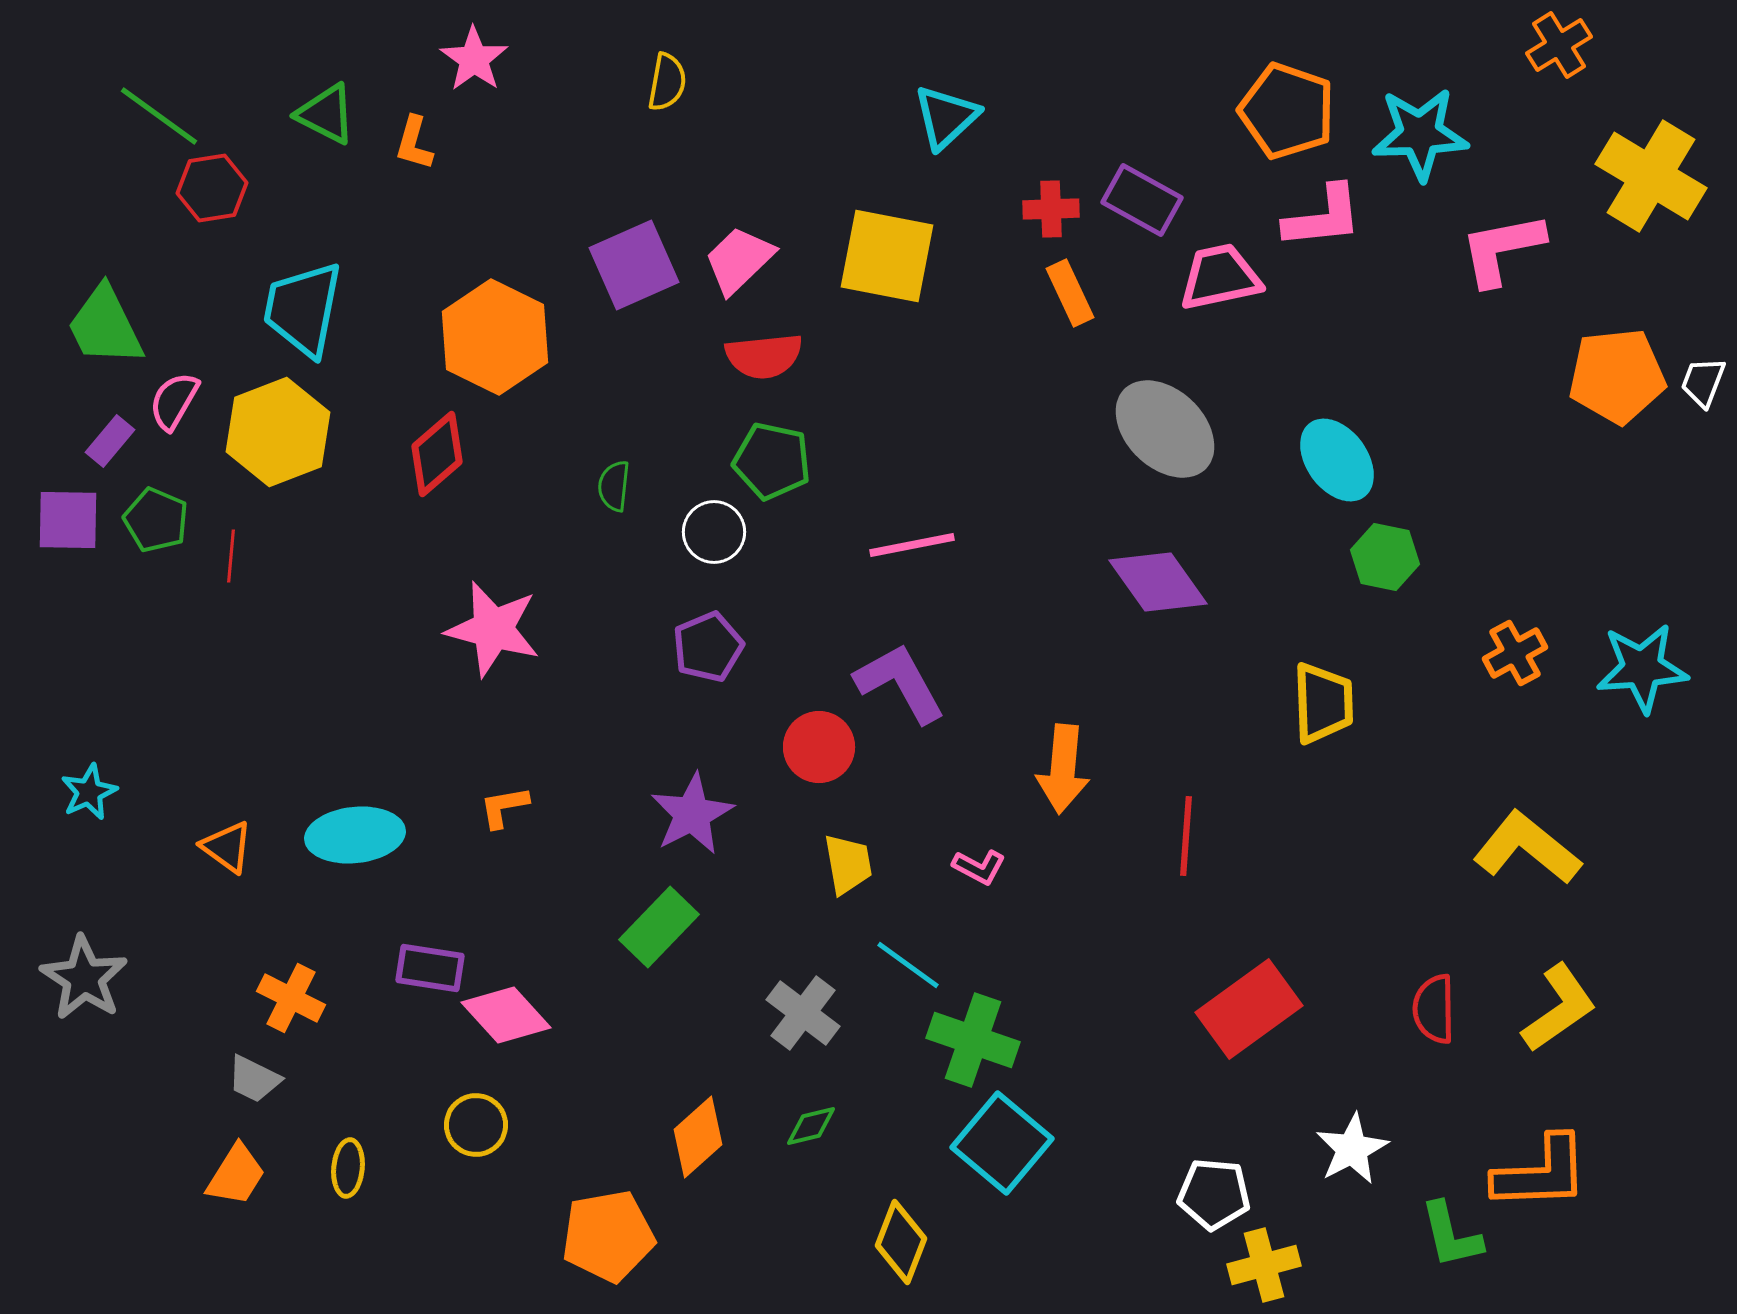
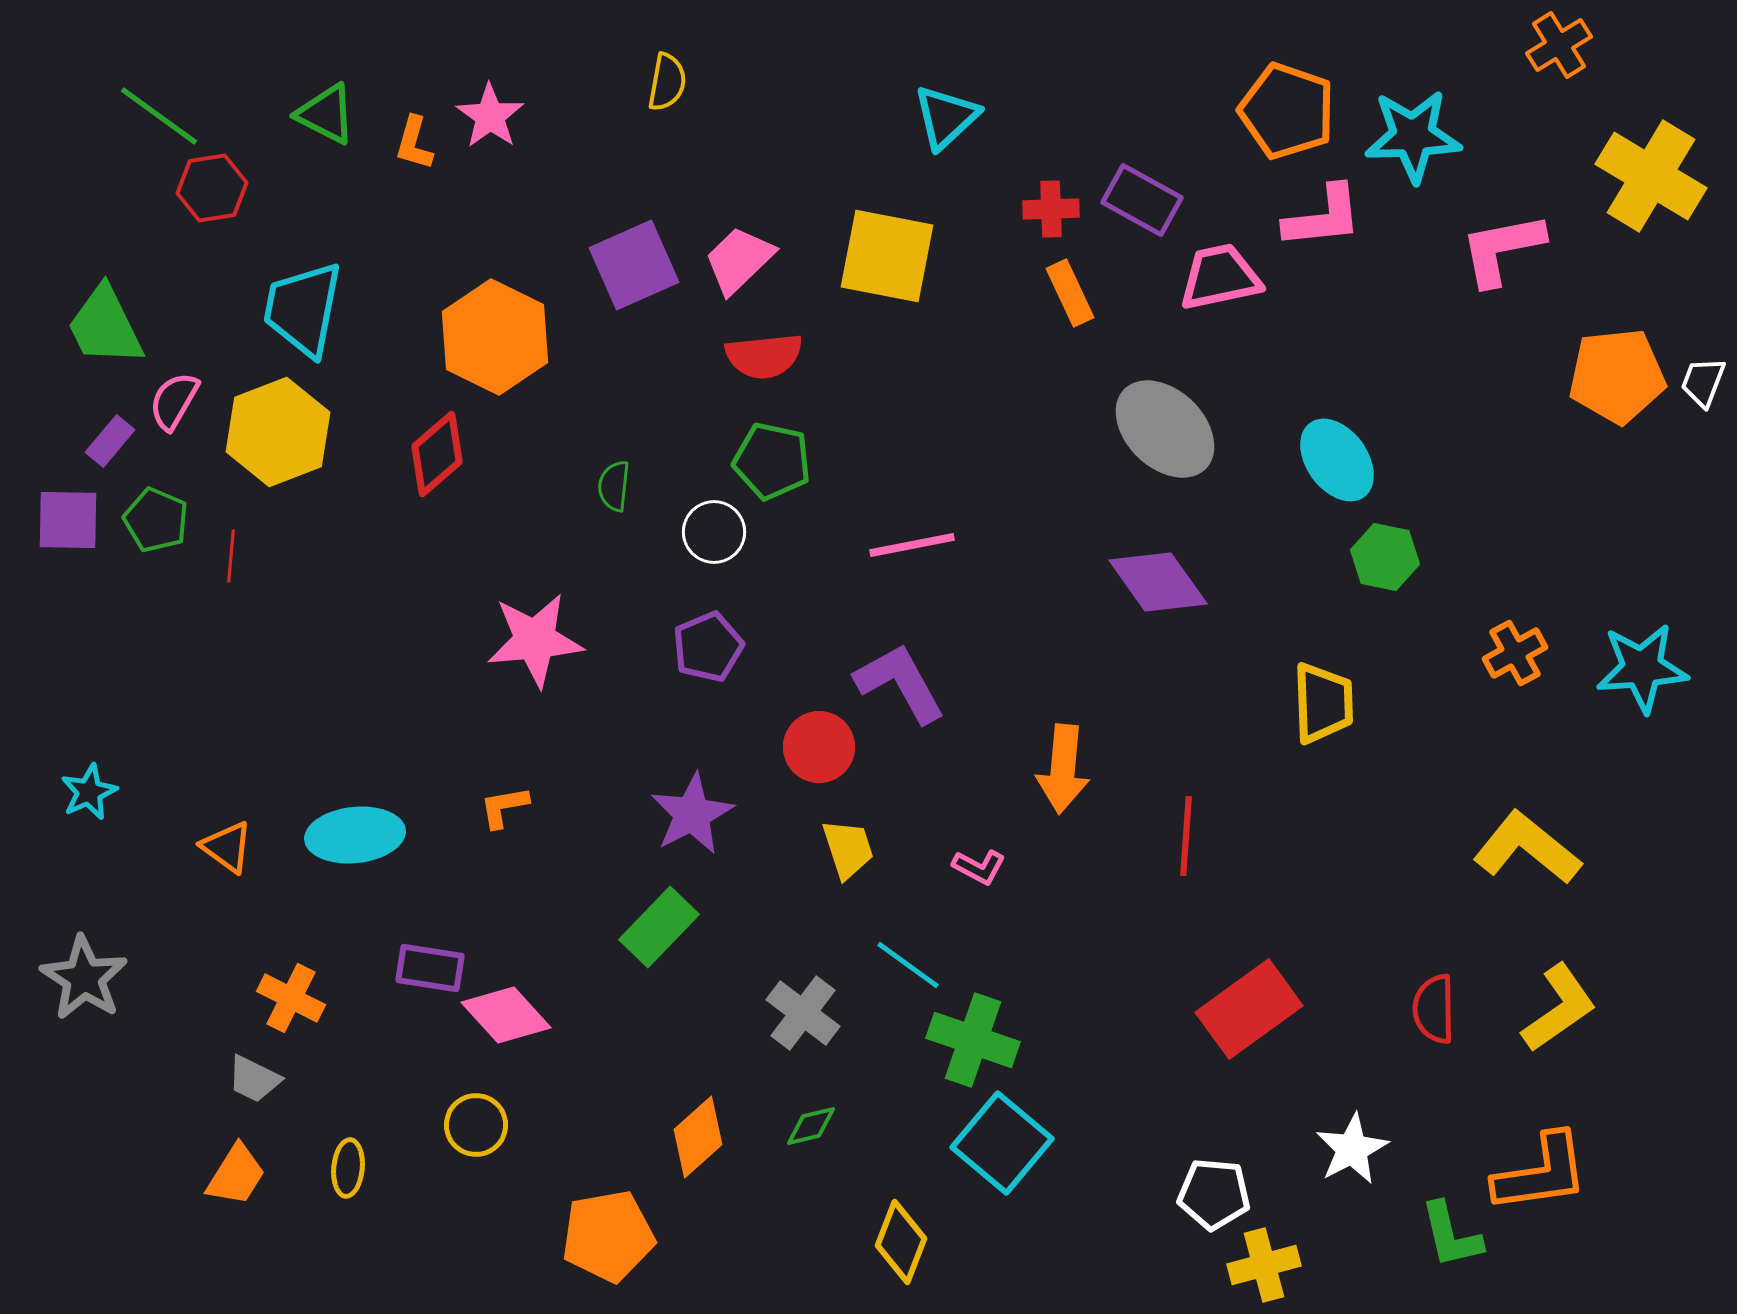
pink star at (474, 59): moved 16 px right, 57 px down
cyan star at (1420, 134): moved 7 px left, 2 px down
pink star at (493, 629): moved 42 px right, 11 px down; rotated 20 degrees counterclockwise
yellow trapezoid at (848, 864): moved 15 px up; rotated 8 degrees counterclockwise
orange L-shape at (1541, 1173): rotated 6 degrees counterclockwise
